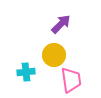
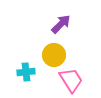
pink trapezoid: rotated 24 degrees counterclockwise
